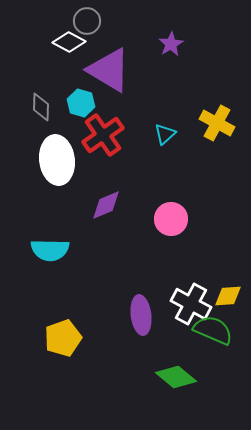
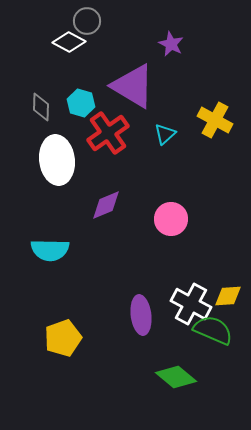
purple star: rotated 15 degrees counterclockwise
purple triangle: moved 24 px right, 16 px down
yellow cross: moved 2 px left, 3 px up
red cross: moved 5 px right, 2 px up
